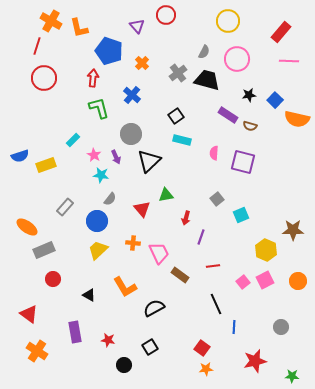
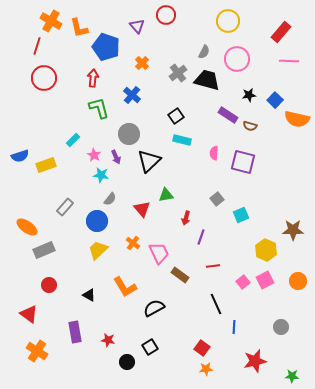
blue pentagon at (109, 51): moved 3 px left, 4 px up
gray circle at (131, 134): moved 2 px left
orange cross at (133, 243): rotated 32 degrees clockwise
red circle at (53, 279): moved 4 px left, 6 px down
black circle at (124, 365): moved 3 px right, 3 px up
